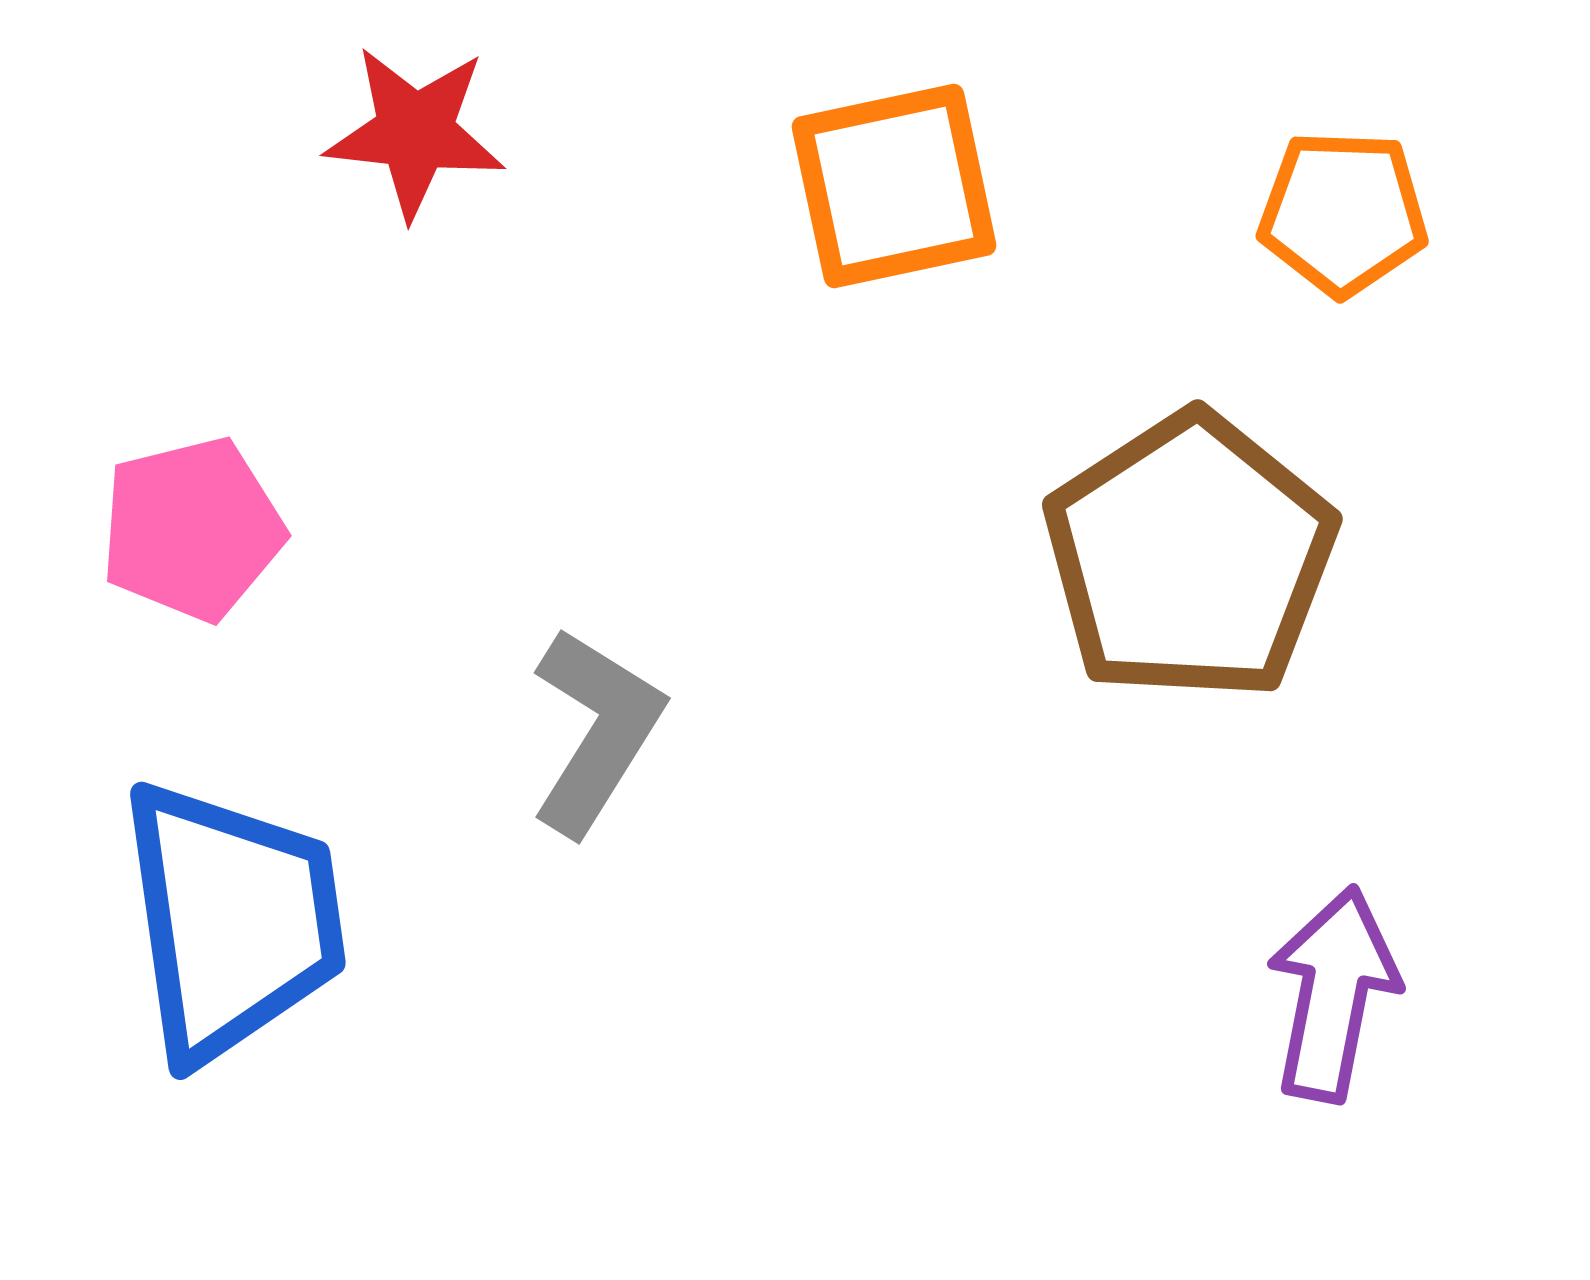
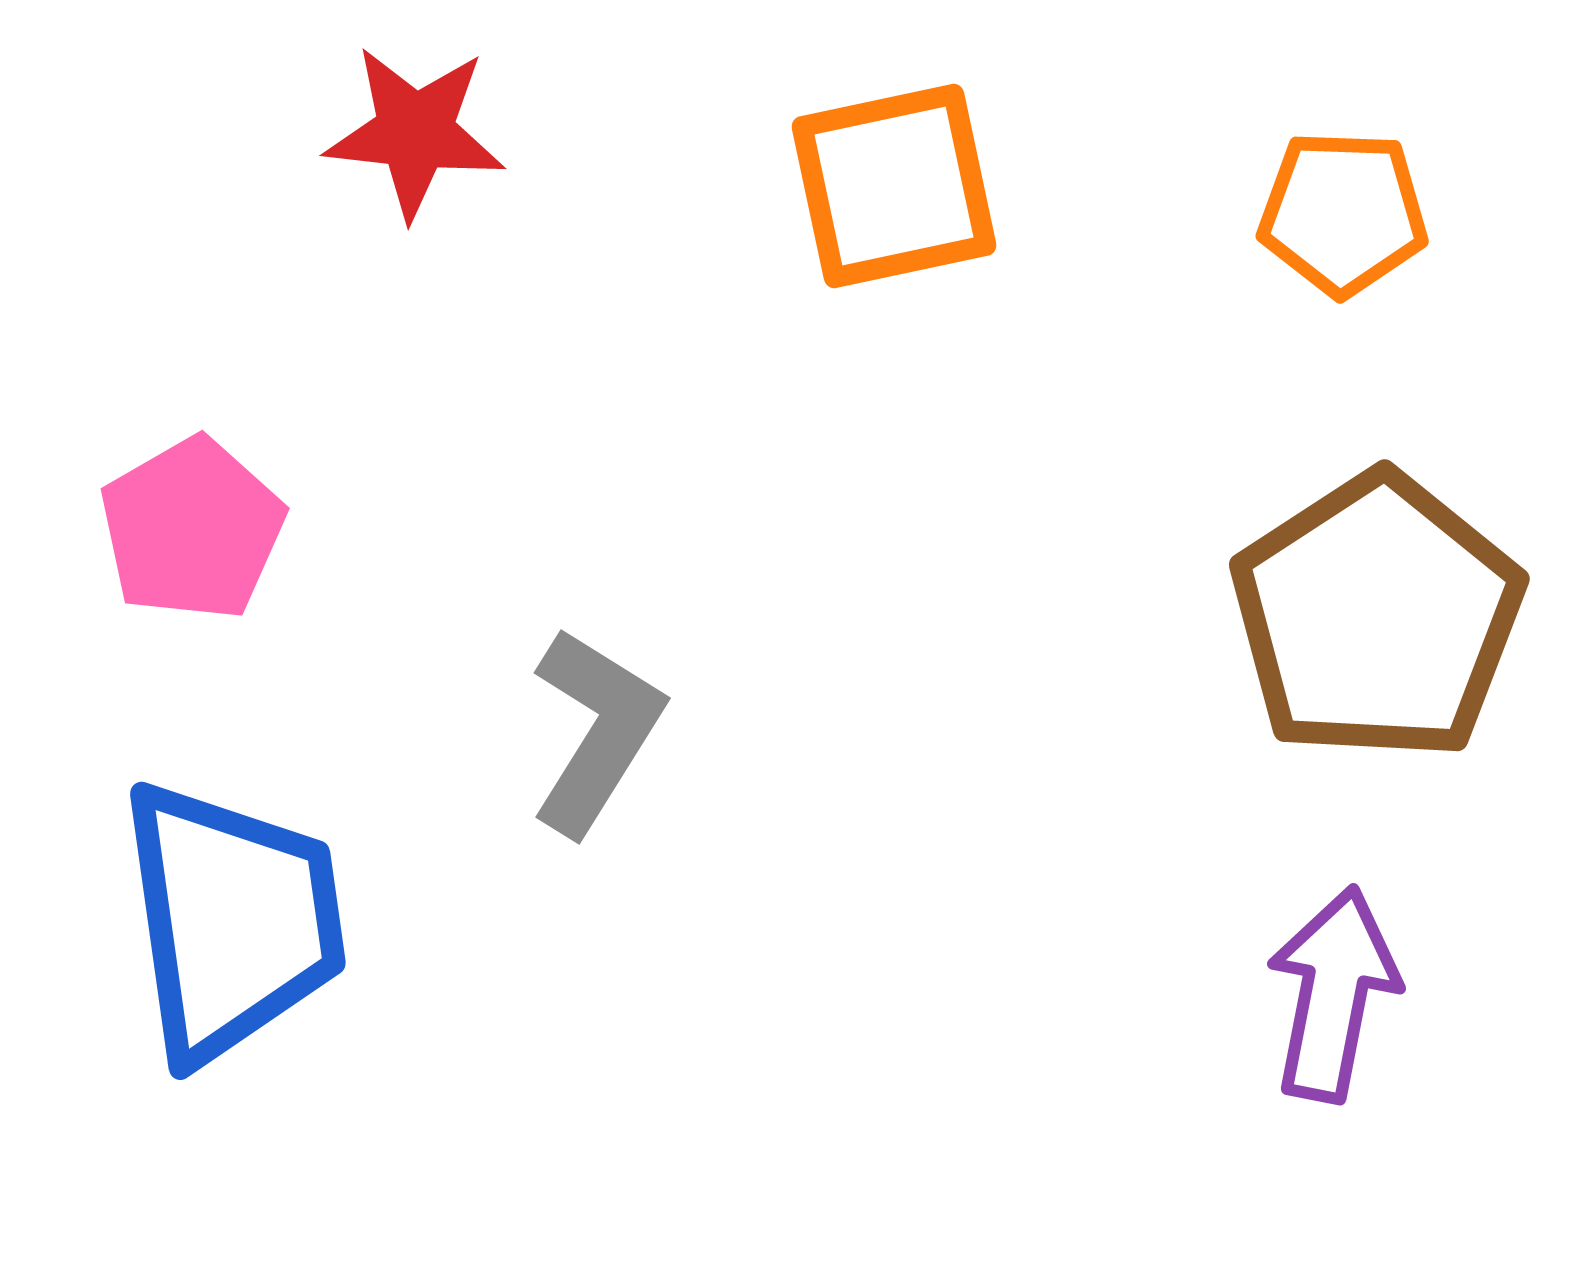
pink pentagon: rotated 16 degrees counterclockwise
brown pentagon: moved 187 px right, 60 px down
